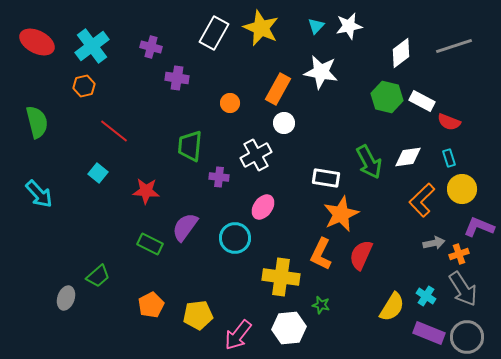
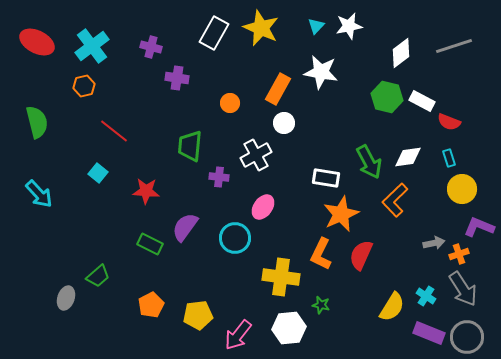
orange L-shape at (422, 200): moved 27 px left
